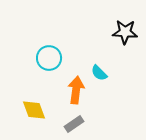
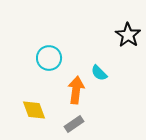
black star: moved 3 px right, 3 px down; rotated 30 degrees clockwise
